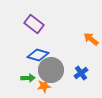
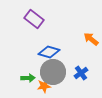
purple rectangle: moved 5 px up
blue diamond: moved 11 px right, 3 px up
gray circle: moved 2 px right, 2 px down
